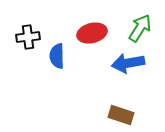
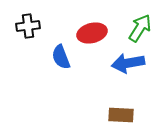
black cross: moved 11 px up
blue semicircle: moved 4 px right, 1 px down; rotated 20 degrees counterclockwise
brown rectangle: rotated 15 degrees counterclockwise
